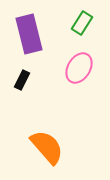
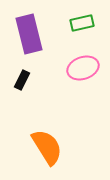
green rectangle: rotated 45 degrees clockwise
pink ellipse: moved 4 px right; rotated 40 degrees clockwise
orange semicircle: rotated 9 degrees clockwise
